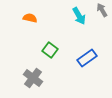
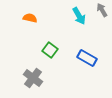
blue rectangle: rotated 66 degrees clockwise
